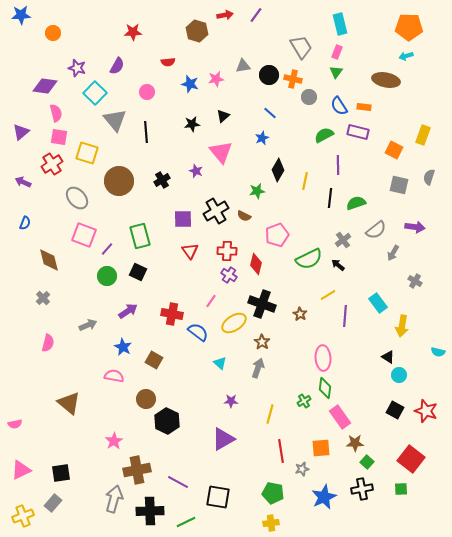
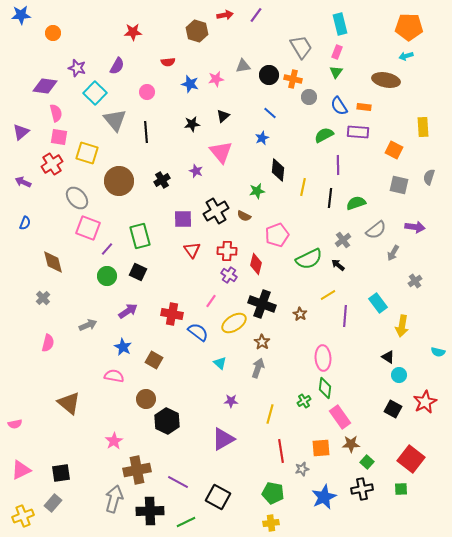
purple rectangle at (358, 132): rotated 10 degrees counterclockwise
yellow rectangle at (423, 135): moved 8 px up; rotated 24 degrees counterclockwise
black diamond at (278, 170): rotated 25 degrees counterclockwise
yellow line at (305, 181): moved 2 px left, 6 px down
pink square at (84, 235): moved 4 px right, 7 px up
red triangle at (190, 251): moved 2 px right, 1 px up
brown diamond at (49, 260): moved 4 px right, 2 px down
gray cross at (415, 281): rotated 24 degrees clockwise
black square at (395, 410): moved 2 px left, 1 px up
red star at (426, 411): moved 1 px left, 9 px up; rotated 25 degrees clockwise
brown star at (355, 443): moved 4 px left, 1 px down
black square at (218, 497): rotated 20 degrees clockwise
